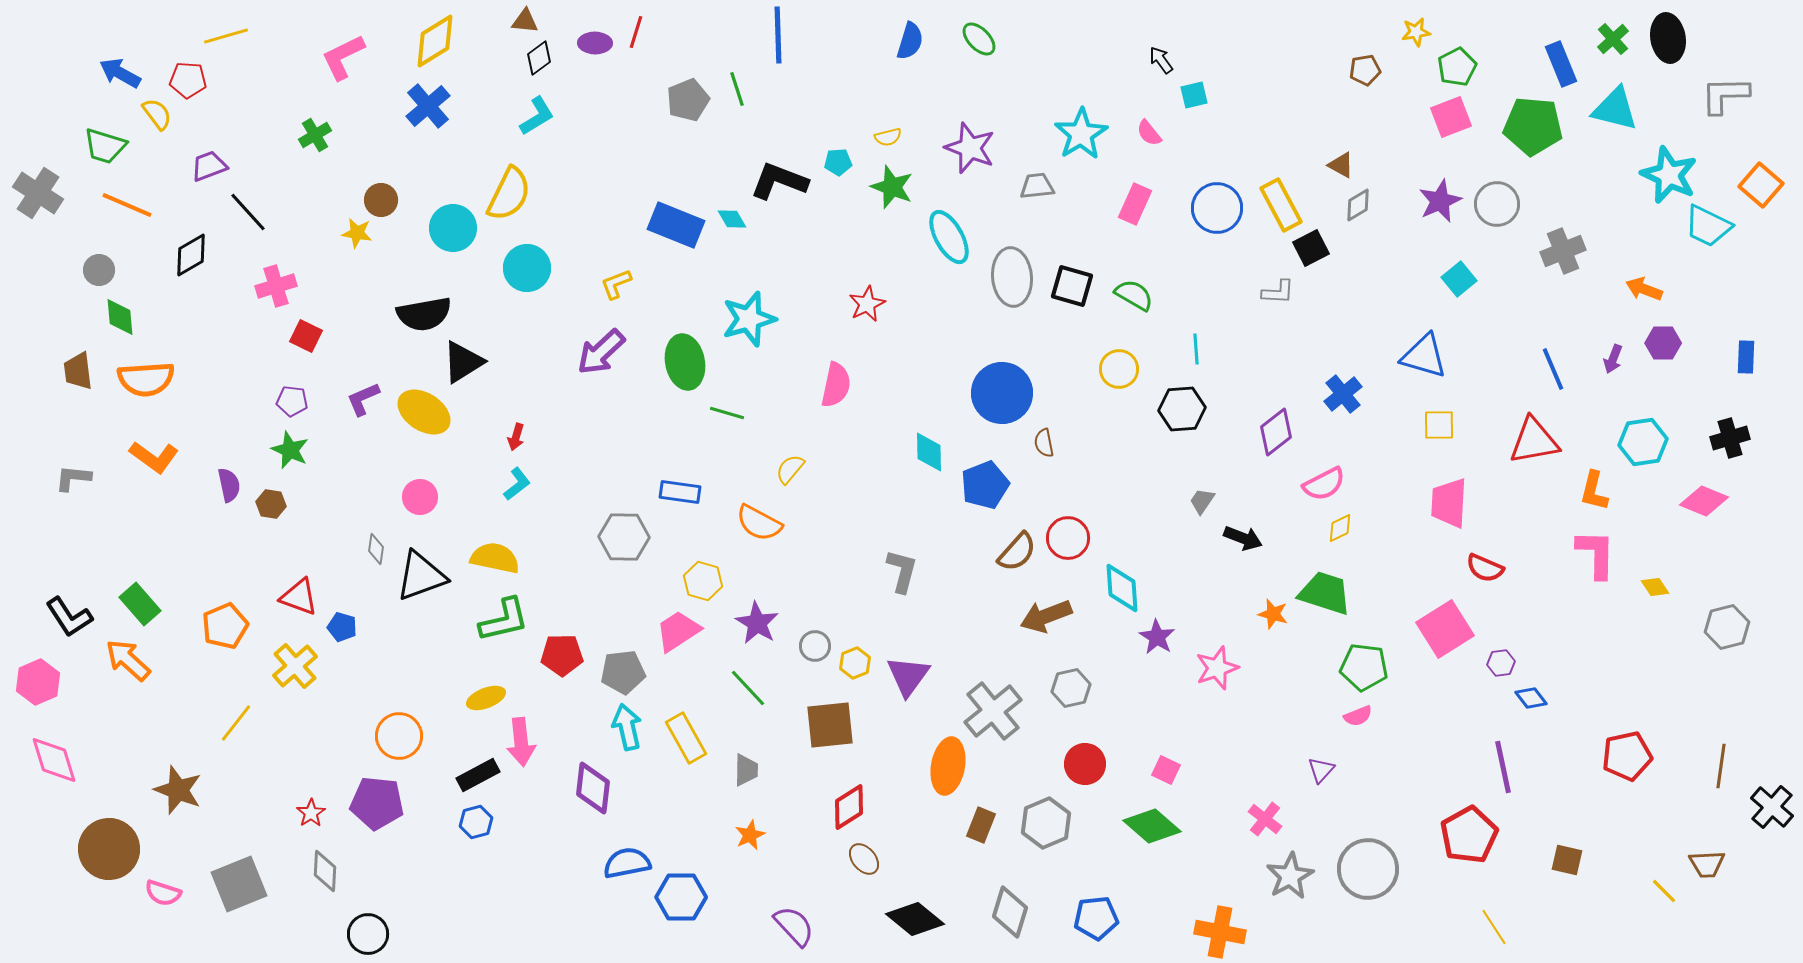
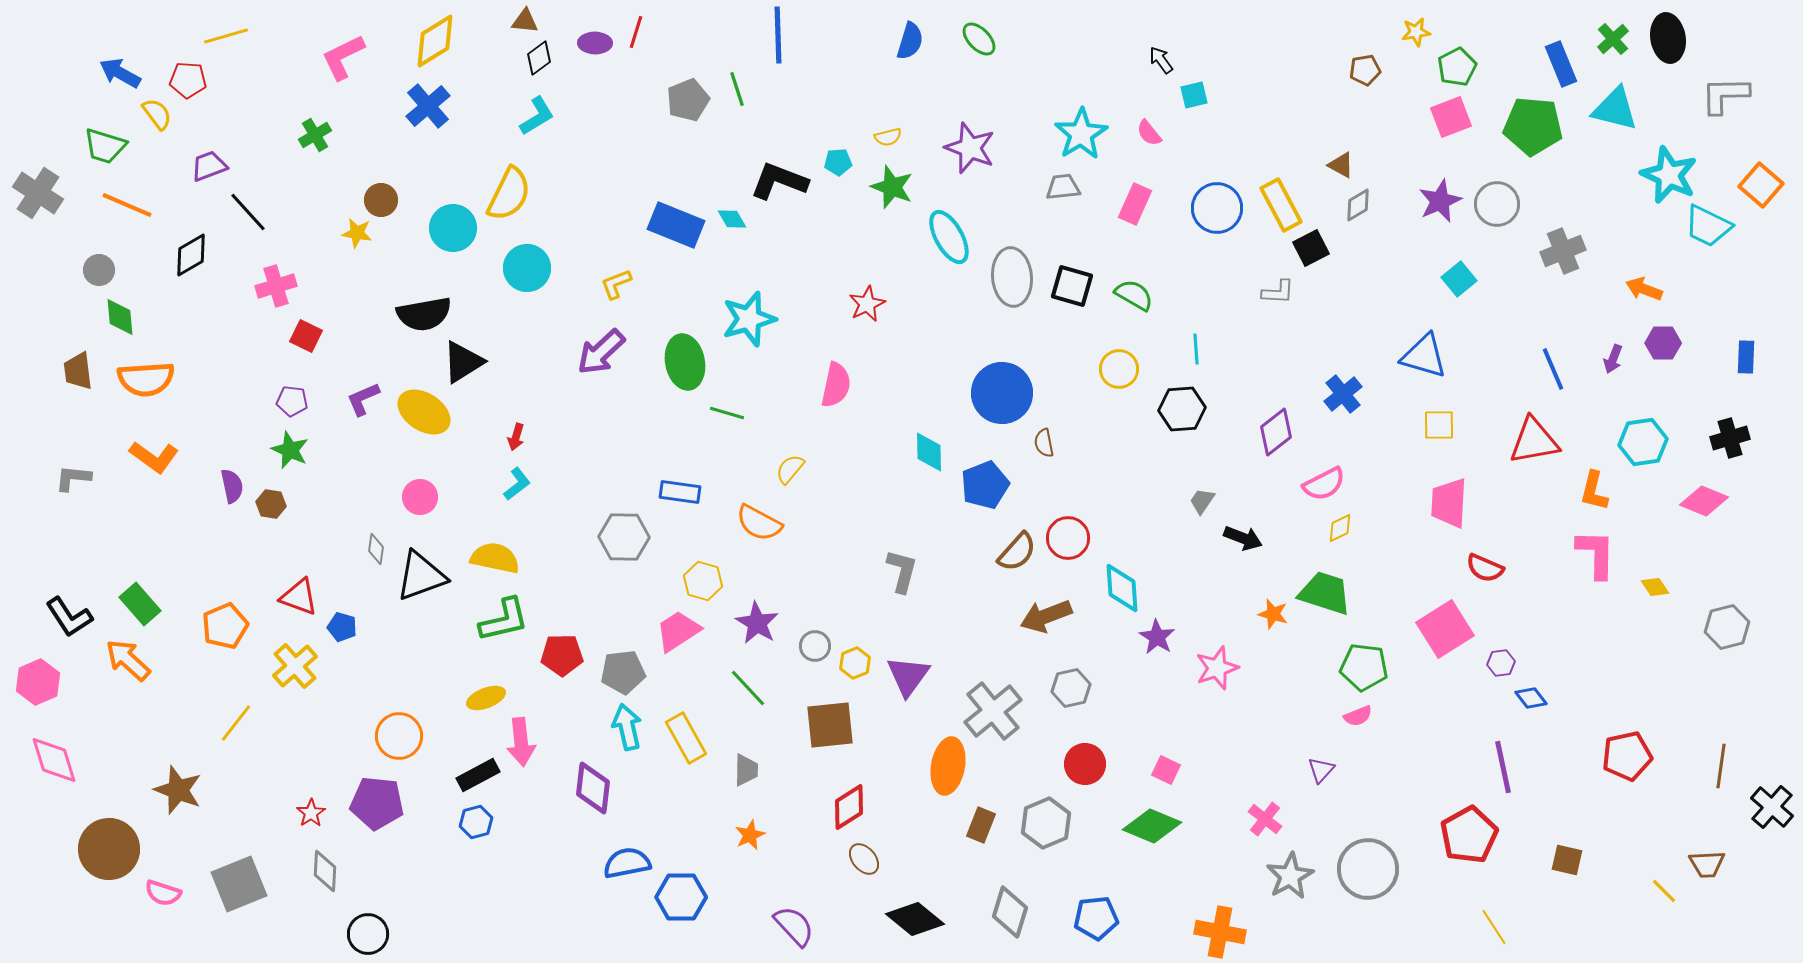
gray trapezoid at (1037, 186): moved 26 px right, 1 px down
purple semicircle at (229, 485): moved 3 px right, 1 px down
green diamond at (1152, 826): rotated 18 degrees counterclockwise
